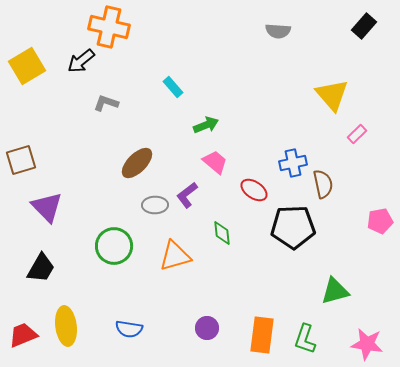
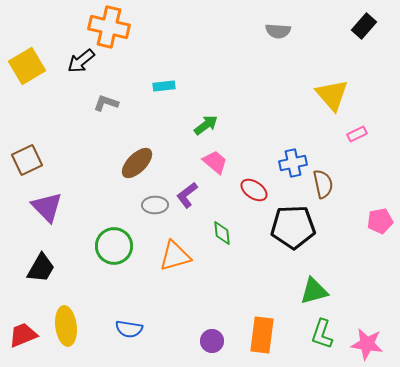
cyan rectangle: moved 9 px left, 1 px up; rotated 55 degrees counterclockwise
green arrow: rotated 15 degrees counterclockwise
pink rectangle: rotated 18 degrees clockwise
brown square: moved 6 px right; rotated 8 degrees counterclockwise
green triangle: moved 21 px left
purple circle: moved 5 px right, 13 px down
green L-shape: moved 17 px right, 5 px up
